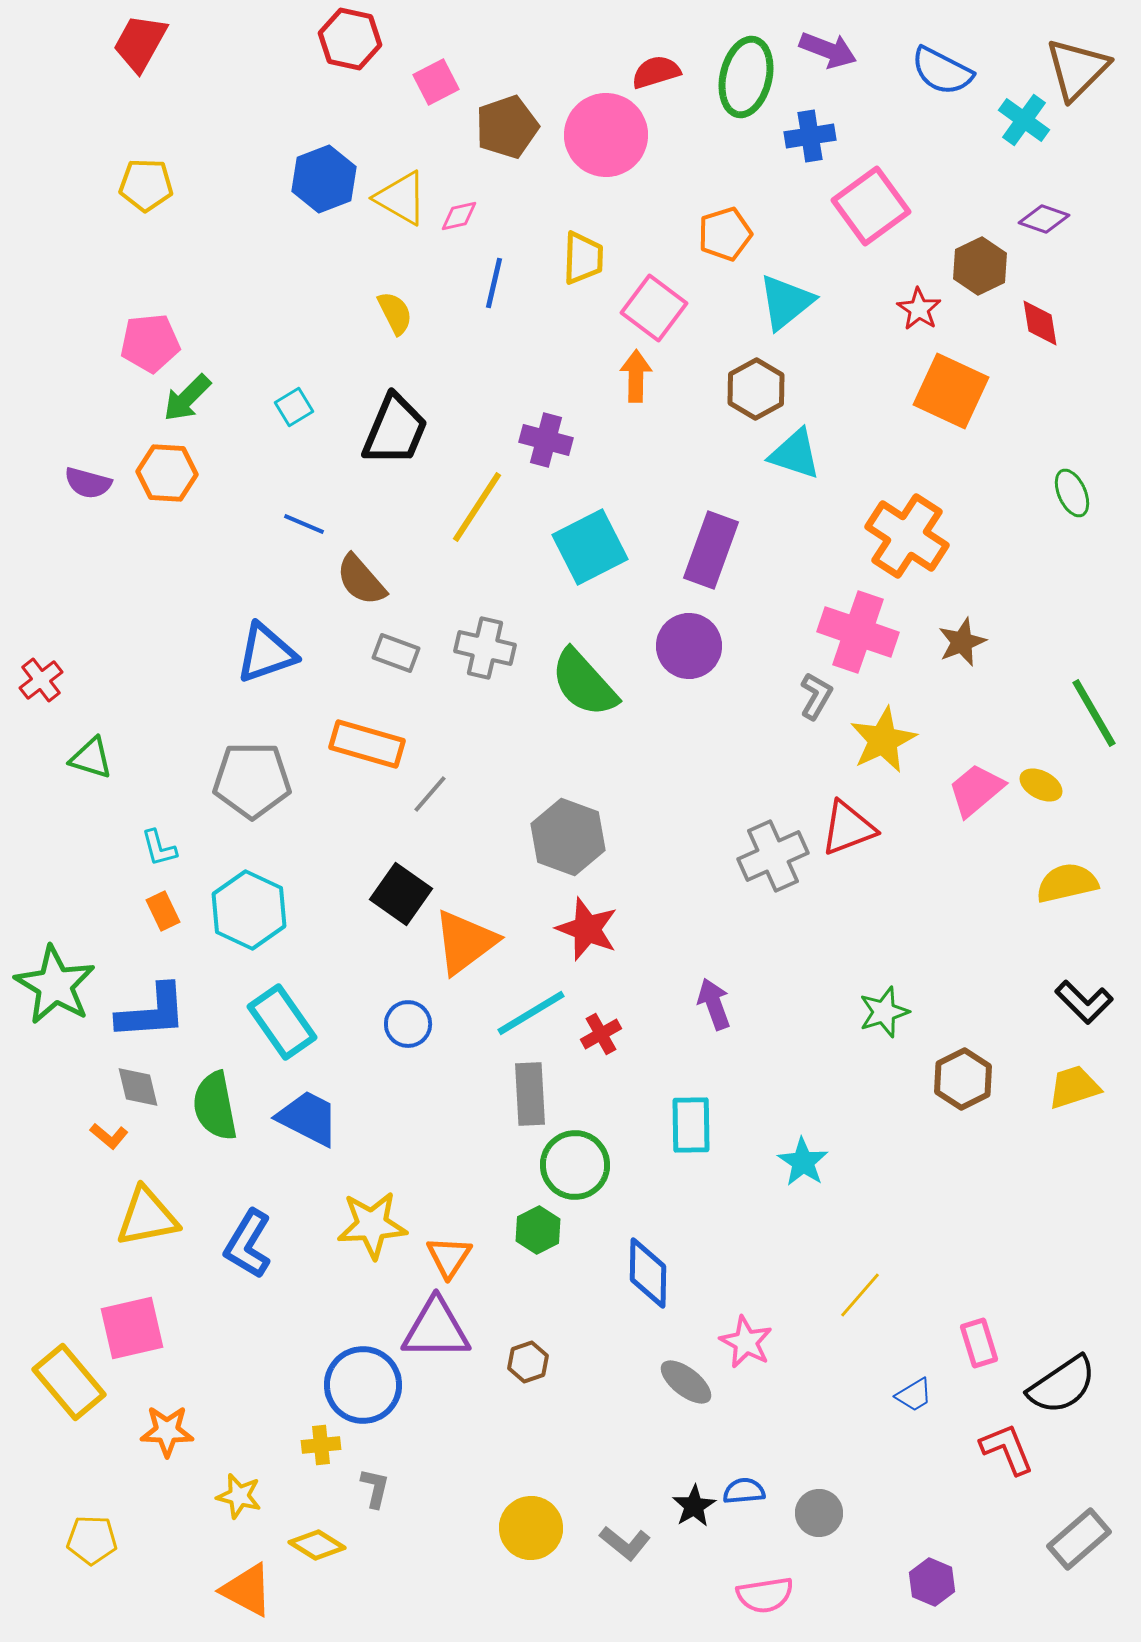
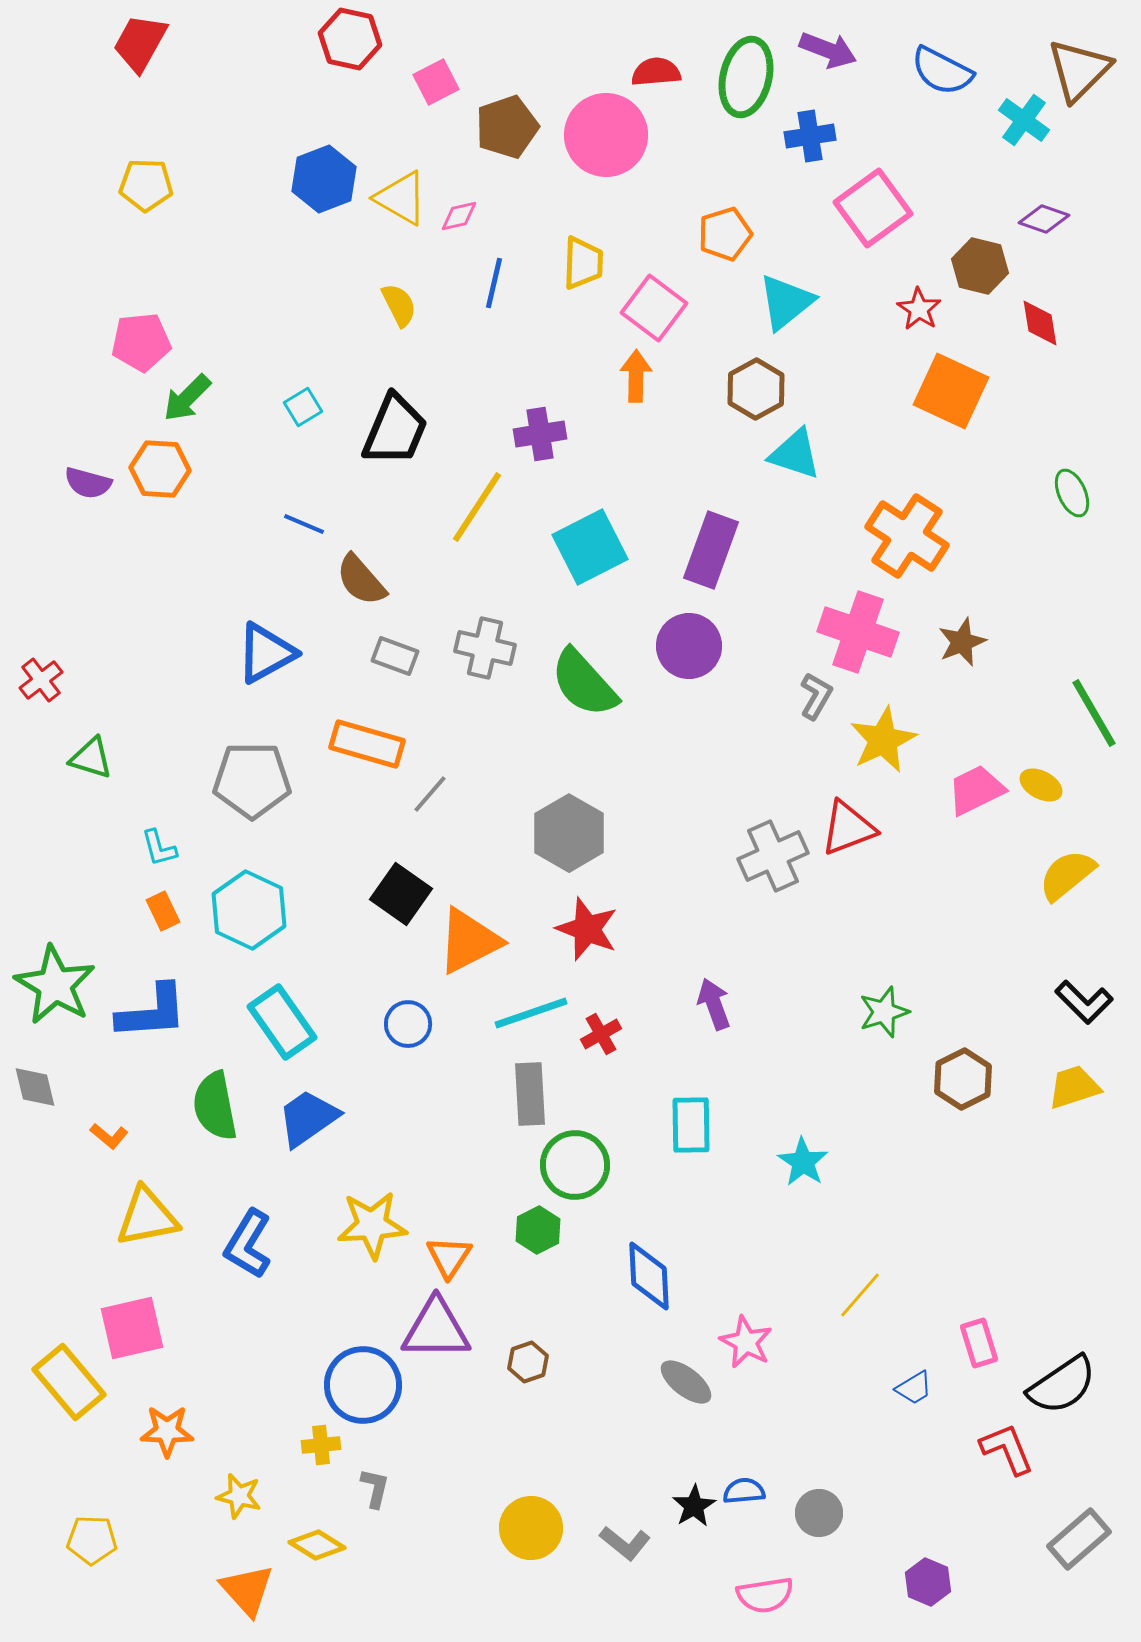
brown triangle at (1077, 69): moved 2 px right, 1 px down
red semicircle at (656, 72): rotated 12 degrees clockwise
pink square at (871, 206): moved 2 px right, 2 px down
yellow trapezoid at (583, 258): moved 5 px down
brown hexagon at (980, 266): rotated 20 degrees counterclockwise
yellow semicircle at (395, 313): moved 4 px right, 8 px up
pink pentagon at (150, 343): moved 9 px left, 1 px up
cyan square at (294, 407): moved 9 px right
purple cross at (546, 440): moved 6 px left, 6 px up; rotated 24 degrees counterclockwise
orange hexagon at (167, 473): moved 7 px left, 4 px up
blue triangle at (266, 653): rotated 10 degrees counterclockwise
gray rectangle at (396, 653): moved 1 px left, 3 px down
pink trapezoid at (976, 790): rotated 14 degrees clockwise
gray hexagon at (568, 837): moved 1 px right, 4 px up; rotated 10 degrees clockwise
yellow semicircle at (1067, 883): moved 8 px up; rotated 26 degrees counterclockwise
orange triangle at (465, 942): moved 4 px right, 1 px up; rotated 10 degrees clockwise
cyan line at (531, 1013): rotated 12 degrees clockwise
gray diamond at (138, 1087): moved 103 px left
blue trapezoid at (308, 1118): rotated 62 degrees counterclockwise
blue diamond at (648, 1273): moved 1 px right, 3 px down; rotated 4 degrees counterclockwise
blue trapezoid at (914, 1395): moved 7 px up
purple hexagon at (932, 1582): moved 4 px left
orange triangle at (247, 1590): rotated 20 degrees clockwise
